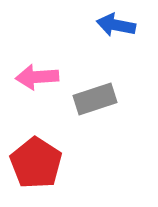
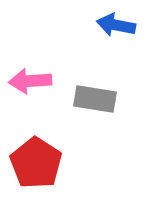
pink arrow: moved 7 px left, 4 px down
gray rectangle: rotated 27 degrees clockwise
